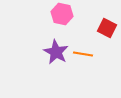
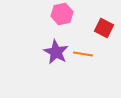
pink hexagon: rotated 25 degrees counterclockwise
red square: moved 3 px left
